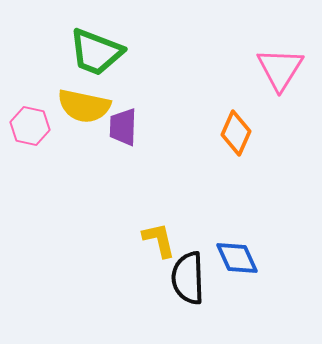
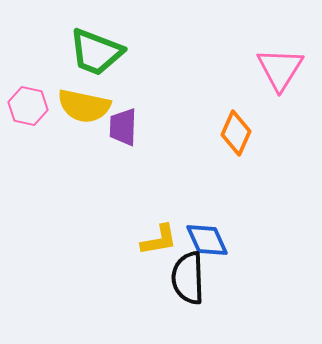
pink hexagon: moved 2 px left, 20 px up
yellow L-shape: rotated 93 degrees clockwise
blue diamond: moved 30 px left, 18 px up
